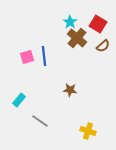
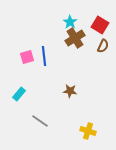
red square: moved 2 px right, 1 px down
brown cross: moved 2 px left; rotated 18 degrees clockwise
brown semicircle: rotated 24 degrees counterclockwise
brown star: moved 1 px down
cyan rectangle: moved 6 px up
